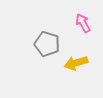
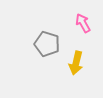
yellow arrow: rotated 60 degrees counterclockwise
